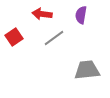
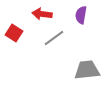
red square: moved 4 px up; rotated 24 degrees counterclockwise
